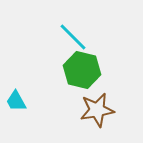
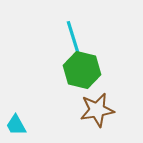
cyan line: rotated 28 degrees clockwise
cyan trapezoid: moved 24 px down
